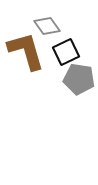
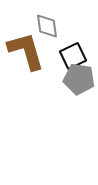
gray diamond: rotated 28 degrees clockwise
black square: moved 7 px right, 4 px down
